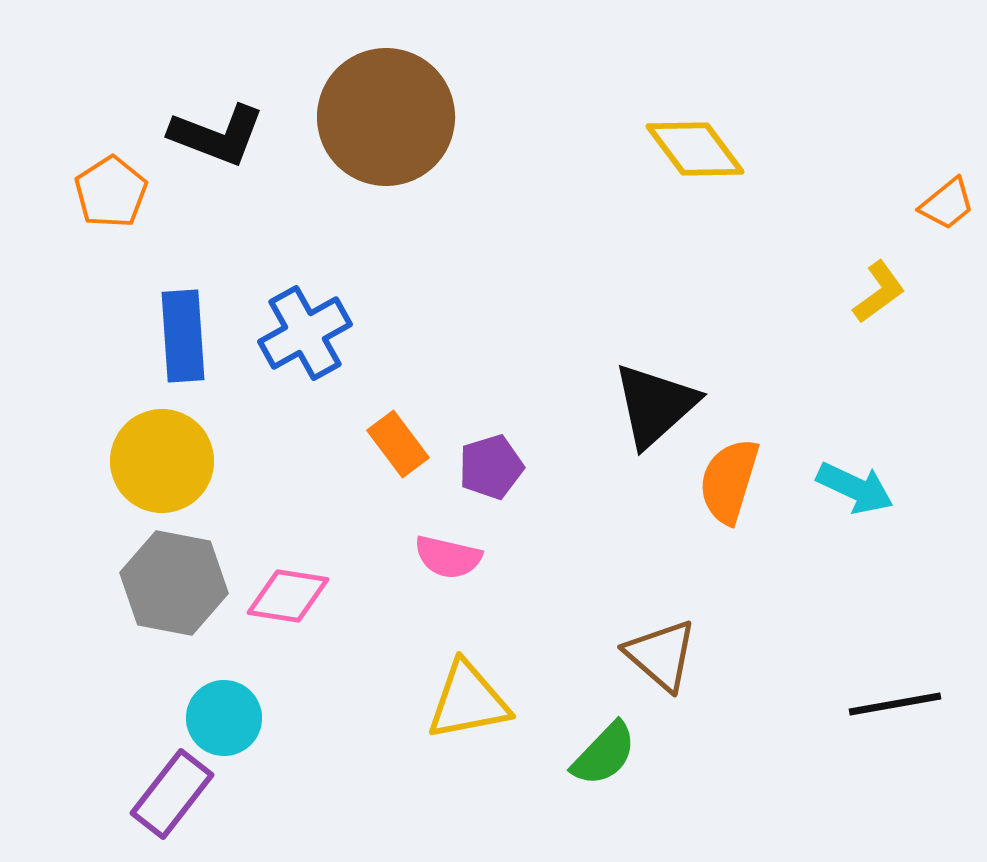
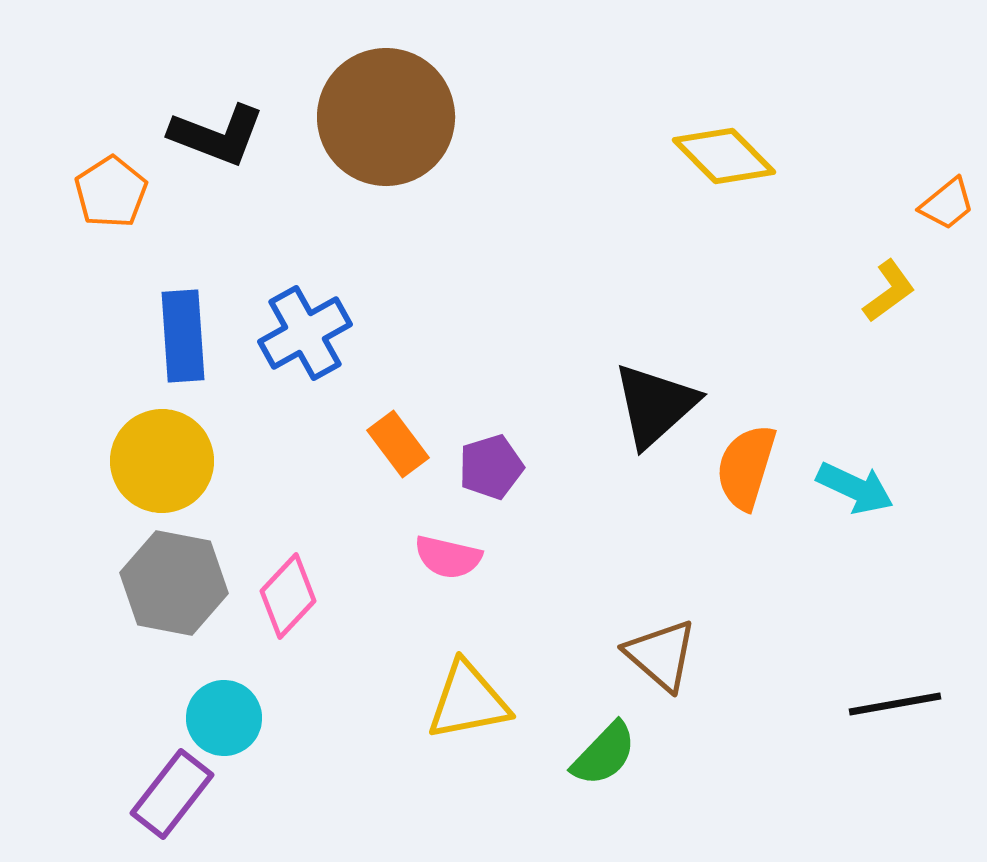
yellow diamond: moved 29 px right, 7 px down; rotated 8 degrees counterclockwise
yellow L-shape: moved 10 px right, 1 px up
orange semicircle: moved 17 px right, 14 px up
pink diamond: rotated 56 degrees counterclockwise
